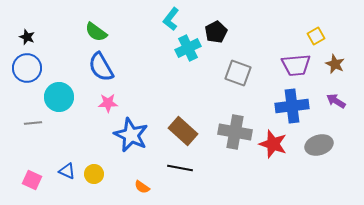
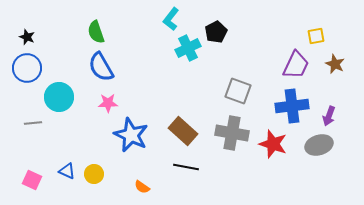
green semicircle: rotated 35 degrees clockwise
yellow square: rotated 18 degrees clockwise
purple trapezoid: rotated 60 degrees counterclockwise
gray square: moved 18 px down
purple arrow: moved 7 px left, 15 px down; rotated 102 degrees counterclockwise
gray cross: moved 3 px left, 1 px down
black line: moved 6 px right, 1 px up
